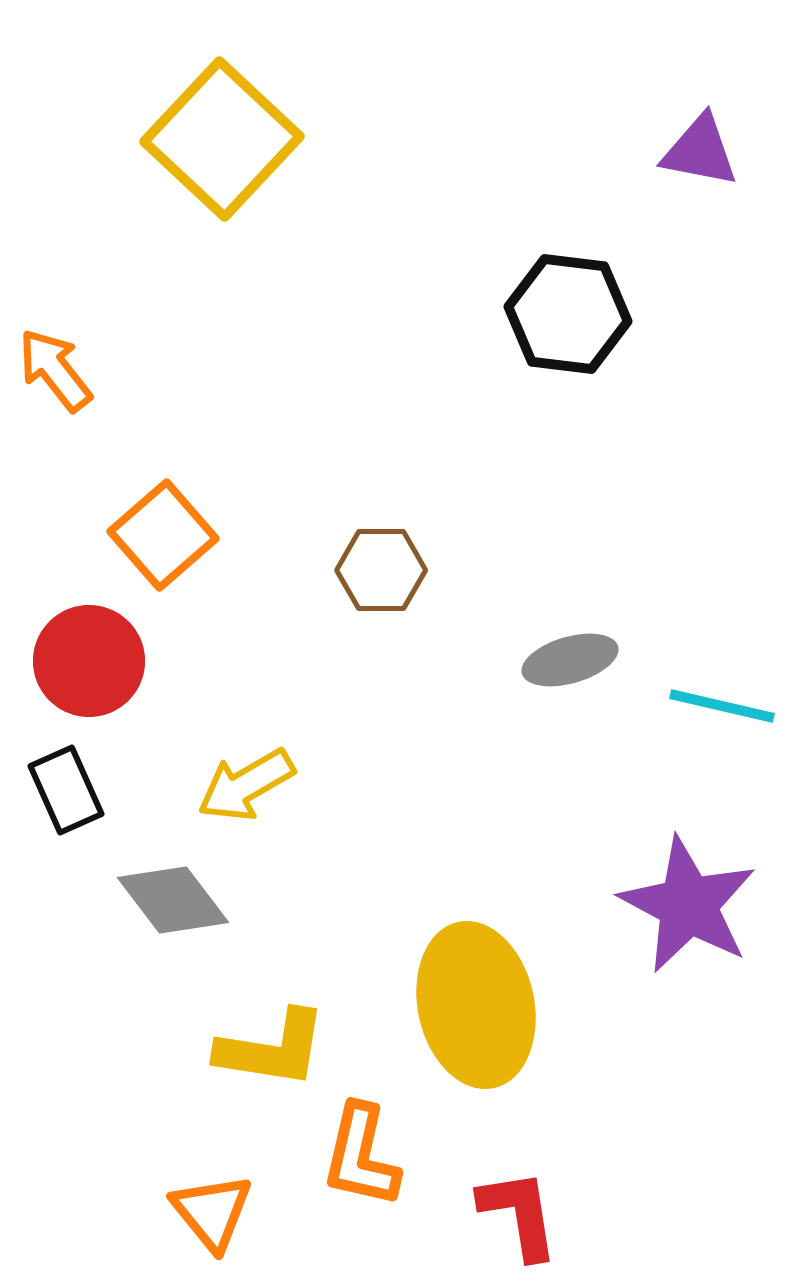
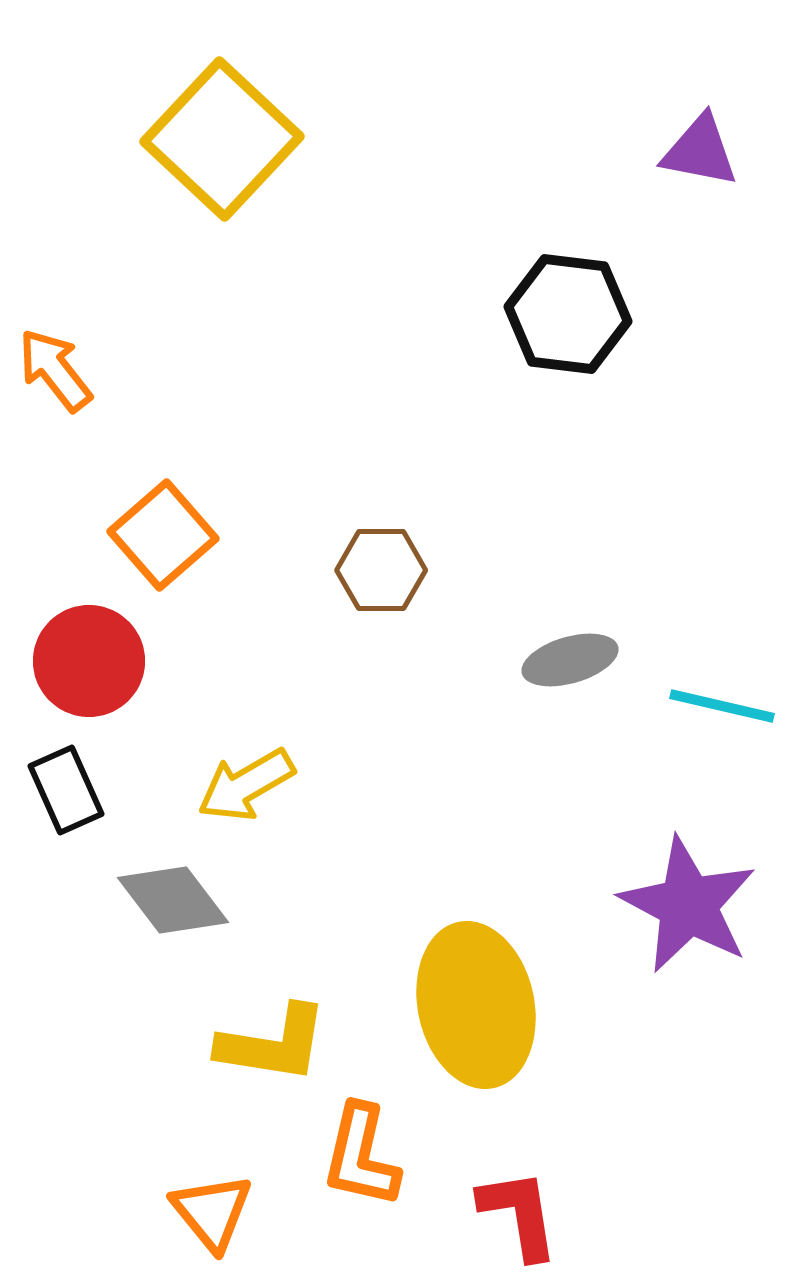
yellow L-shape: moved 1 px right, 5 px up
